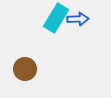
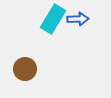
cyan rectangle: moved 3 px left, 1 px down
